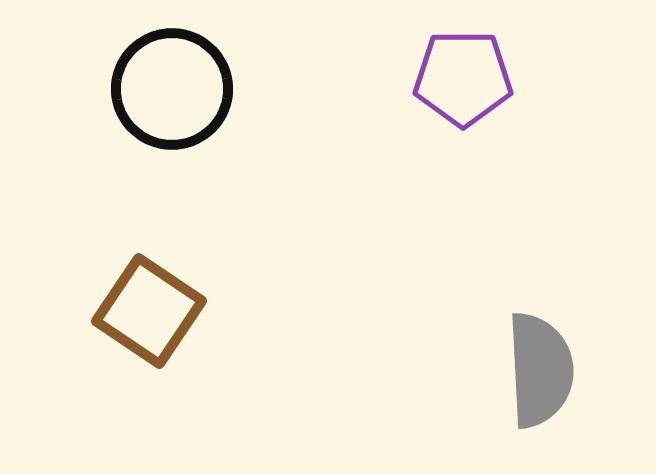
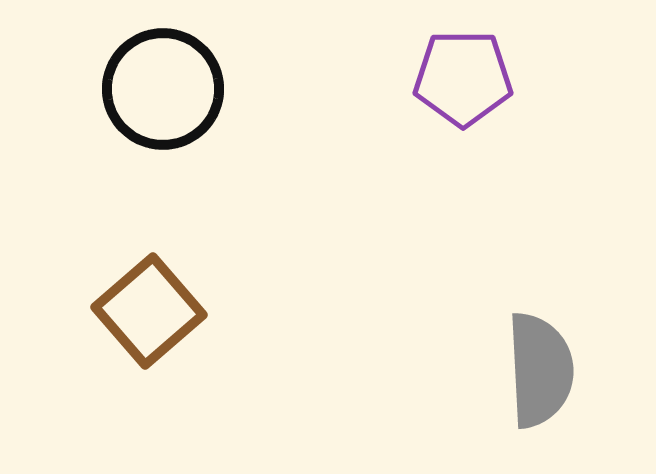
black circle: moved 9 px left
brown square: rotated 15 degrees clockwise
